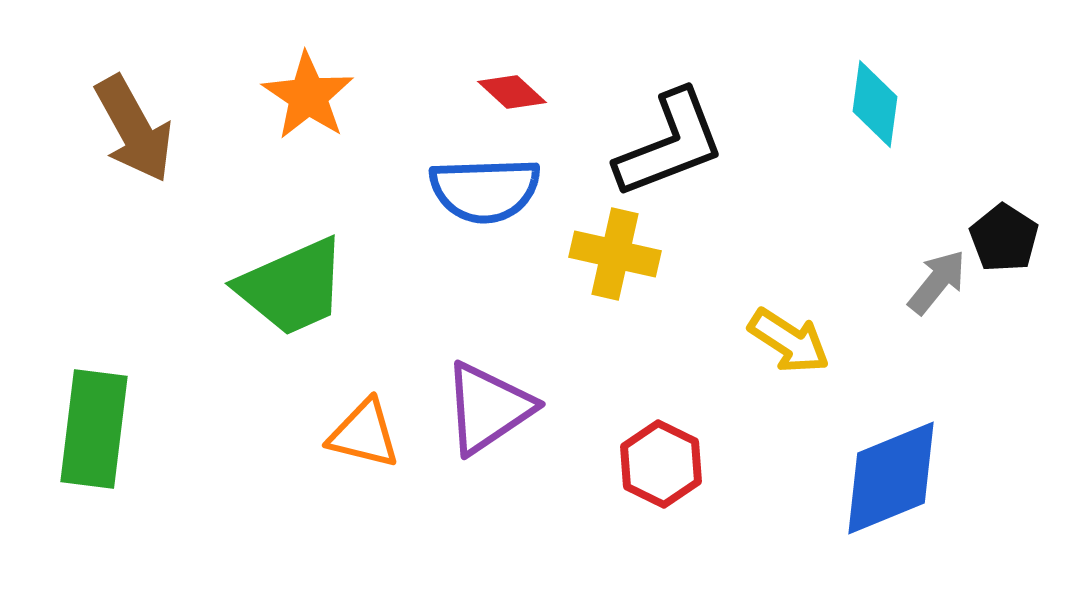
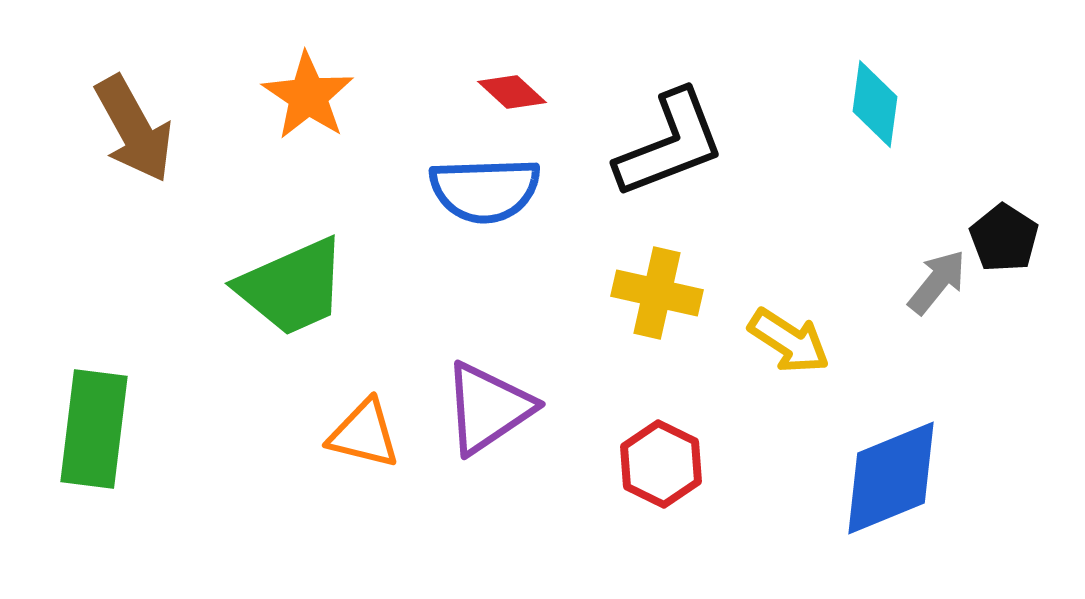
yellow cross: moved 42 px right, 39 px down
